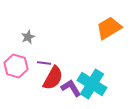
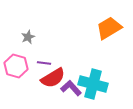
red semicircle: rotated 30 degrees clockwise
cyan cross: moved 1 px right; rotated 16 degrees counterclockwise
purple L-shape: rotated 10 degrees counterclockwise
